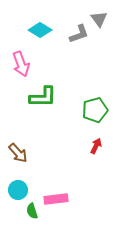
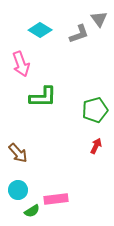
green semicircle: rotated 105 degrees counterclockwise
